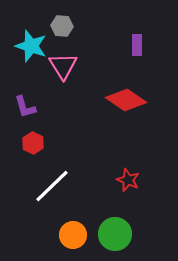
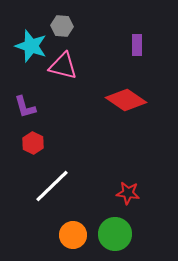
pink triangle: rotated 44 degrees counterclockwise
red star: moved 13 px down; rotated 15 degrees counterclockwise
